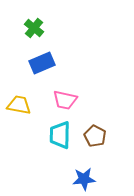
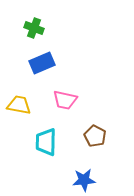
green cross: rotated 18 degrees counterclockwise
cyan trapezoid: moved 14 px left, 7 px down
blue star: moved 1 px down
